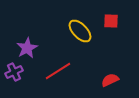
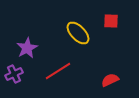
yellow ellipse: moved 2 px left, 2 px down
purple cross: moved 2 px down
